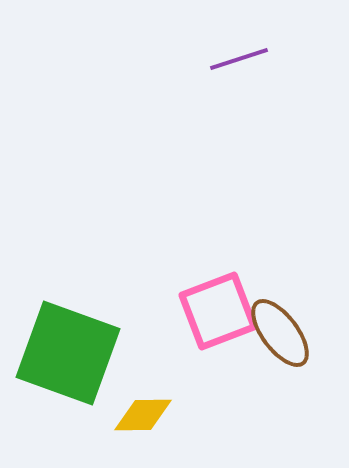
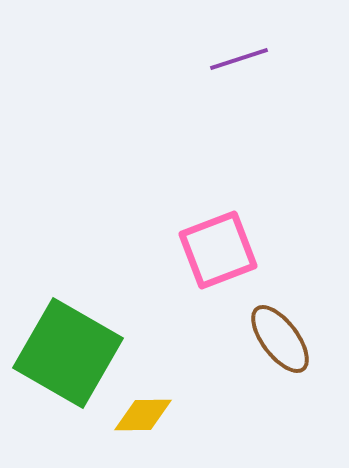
pink square: moved 61 px up
brown ellipse: moved 6 px down
green square: rotated 10 degrees clockwise
